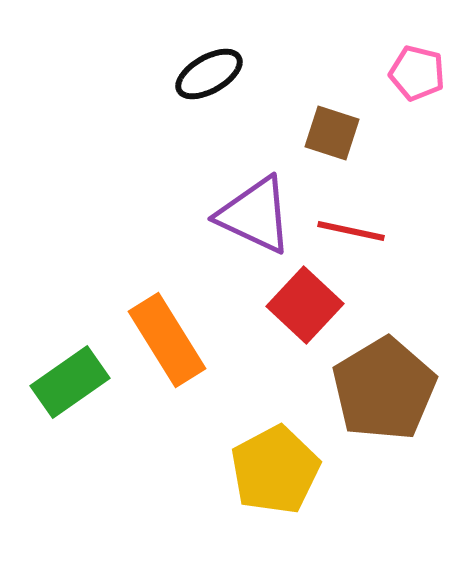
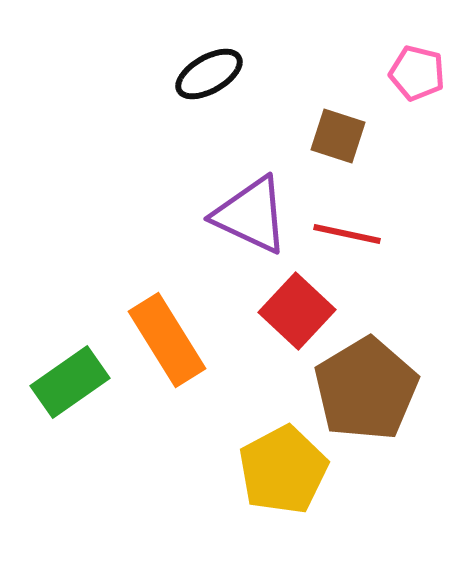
brown square: moved 6 px right, 3 px down
purple triangle: moved 4 px left
red line: moved 4 px left, 3 px down
red square: moved 8 px left, 6 px down
brown pentagon: moved 18 px left
yellow pentagon: moved 8 px right
